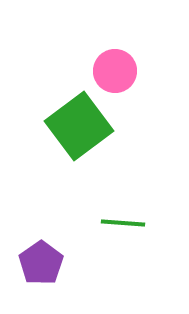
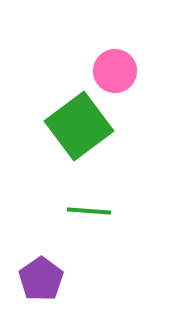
green line: moved 34 px left, 12 px up
purple pentagon: moved 16 px down
